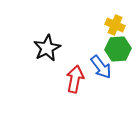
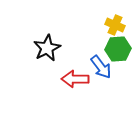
red arrow: rotated 100 degrees counterclockwise
